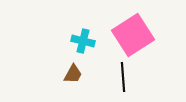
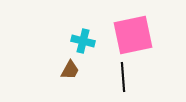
pink square: rotated 21 degrees clockwise
brown trapezoid: moved 3 px left, 4 px up
